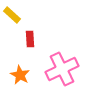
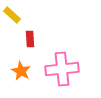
pink cross: rotated 20 degrees clockwise
orange star: moved 1 px right, 4 px up
